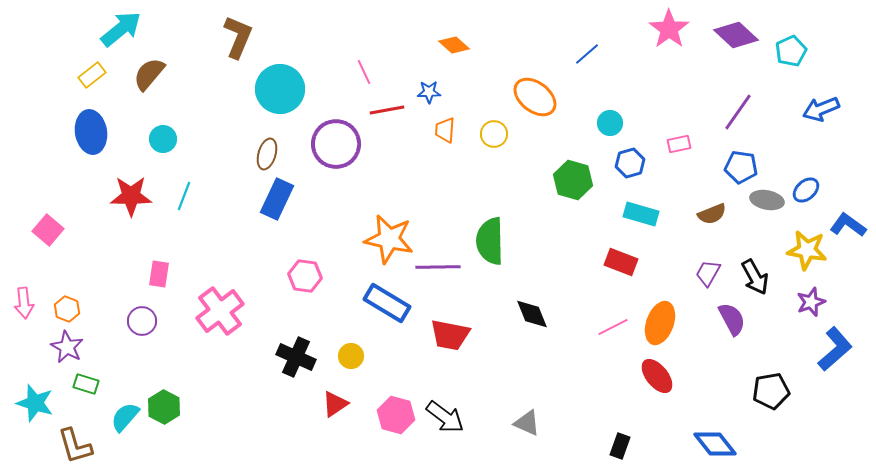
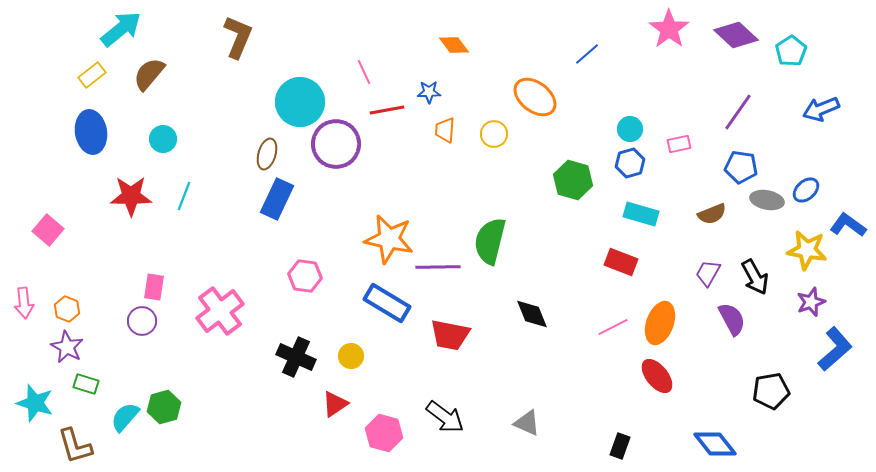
orange diamond at (454, 45): rotated 12 degrees clockwise
cyan pentagon at (791, 51): rotated 8 degrees counterclockwise
cyan circle at (280, 89): moved 20 px right, 13 px down
cyan circle at (610, 123): moved 20 px right, 6 px down
green semicircle at (490, 241): rotated 15 degrees clockwise
pink rectangle at (159, 274): moved 5 px left, 13 px down
green hexagon at (164, 407): rotated 16 degrees clockwise
pink hexagon at (396, 415): moved 12 px left, 18 px down
